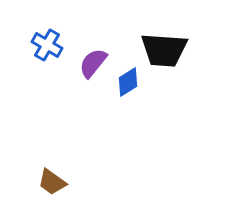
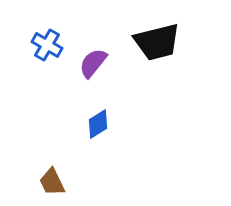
black trapezoid: moved 7 px left, 8 px up; rotated 18 degrees counterclockwise
blue diamond: moved 30 px left, 42 px down
brown trapezoid: rotated 28 degrees clockwise
